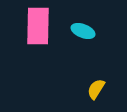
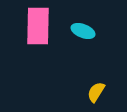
yellow semicircle: moved 3 px down
